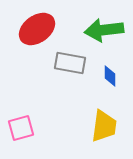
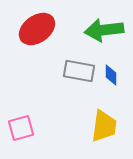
gray rectangle: moved 9 px right, 8 px down
blue diamond: moved 1 px right, 1 px up
